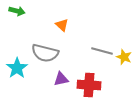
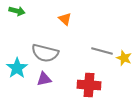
orange triangle: moved 3 px right, 6 px up
yellow star: moved 1 px down
purple triangle: moved 17 px left
